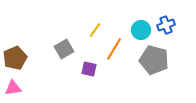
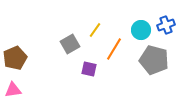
gray square: moved 6 px right, 5 px up
pink triangle: moved 2 px down
